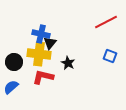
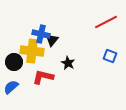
black triangle: moved 2 px right, 3 px up
yellow cross: moved 7 px left, 3 px up
